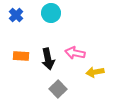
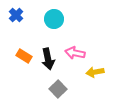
cyan circle: moved 3 px right, 6 px down
orange rectangle: moved 3 px right; rotated 28 degrees clockwise
